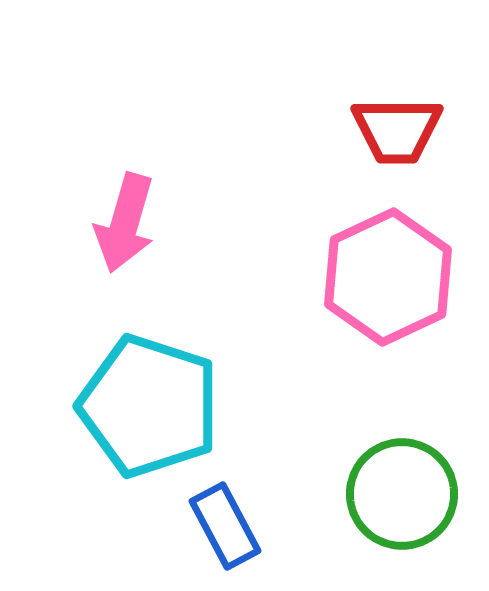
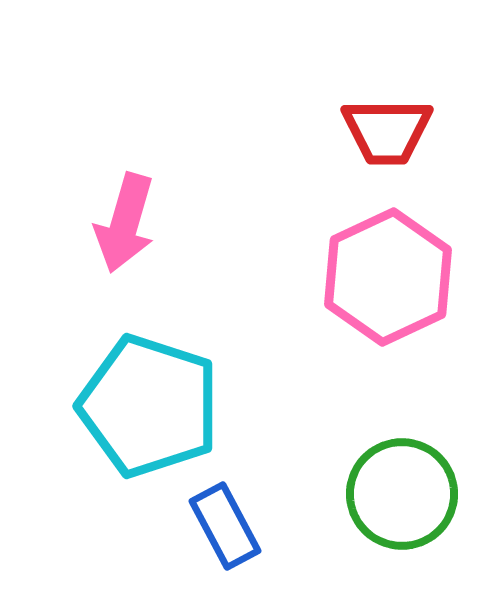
red trapezoid: moved 10 px left, 1 px down
